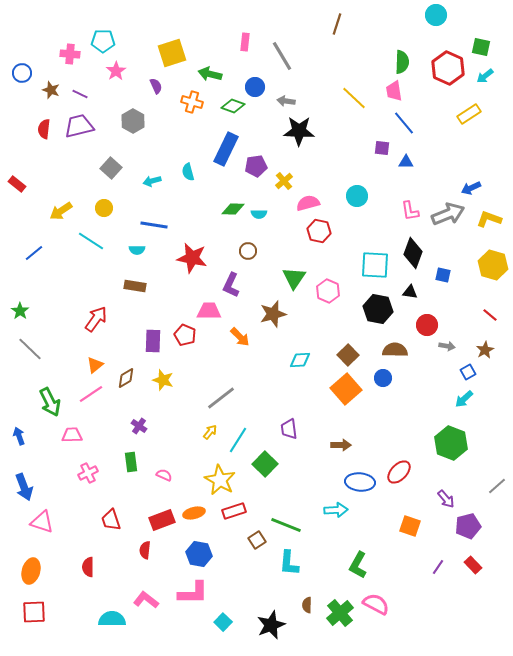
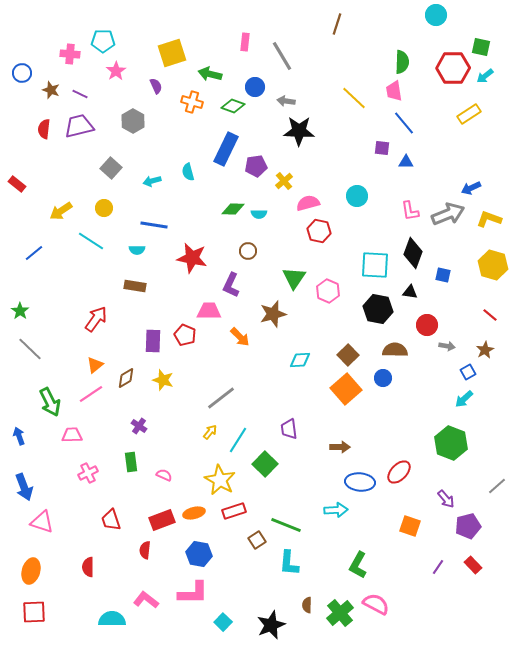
red hexagon at (448, 68): moved 5 px right; rotated 24 degrees counterclockwise
brown arrow at (341, 445): moved 1 px left, 2 px down
